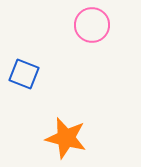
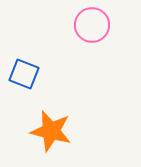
orange star: moved 15 px left, 7 px up
